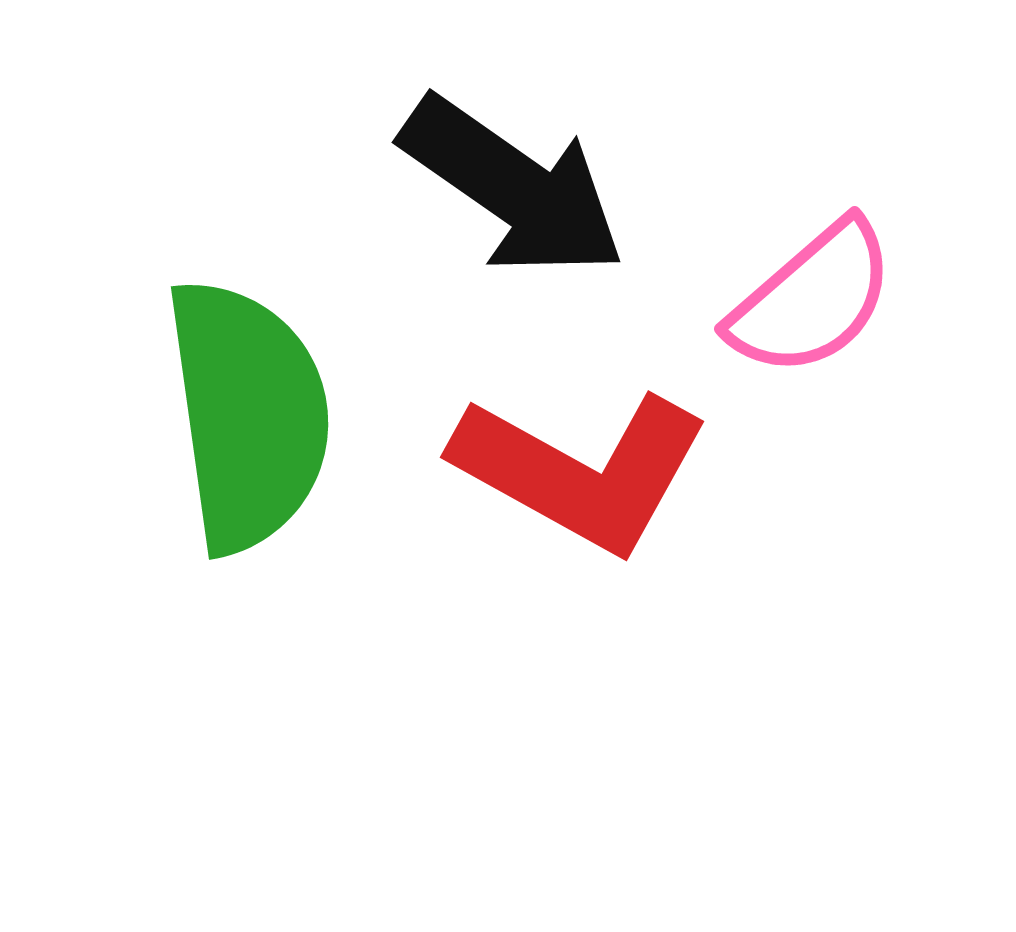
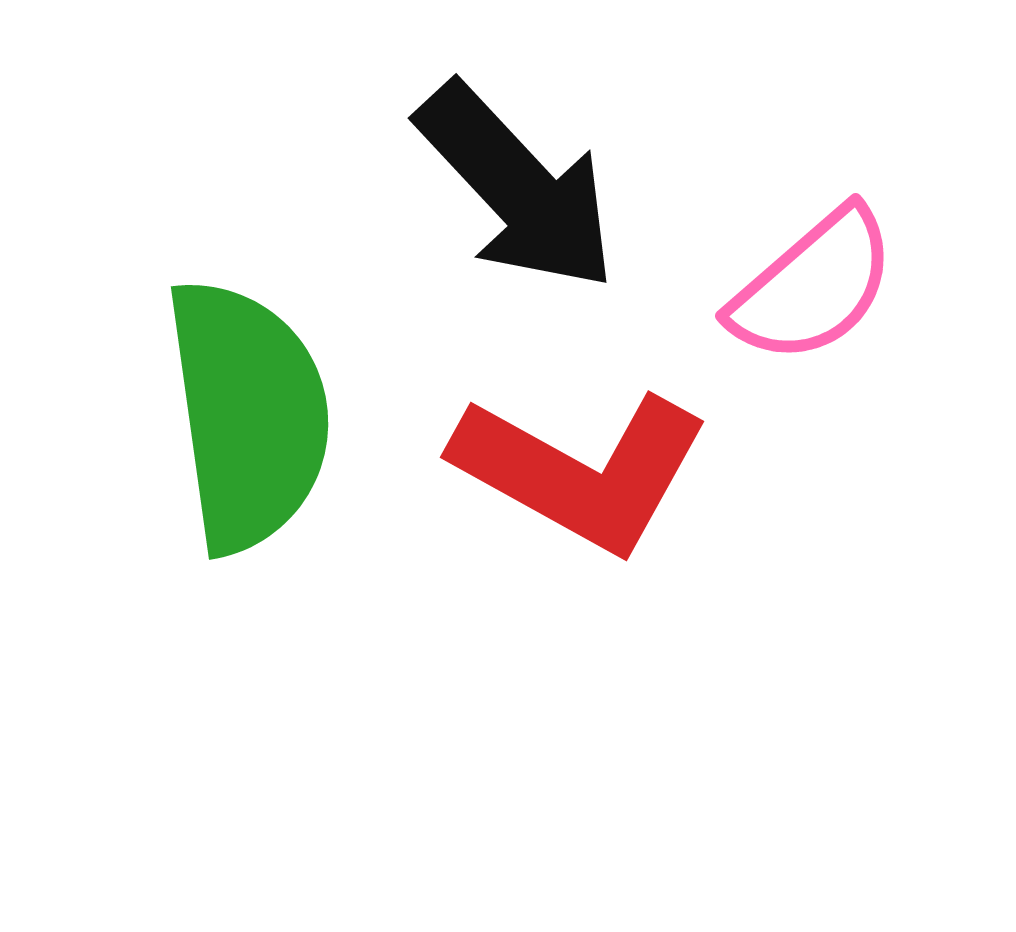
black arrow: moved 4 px right; rotated 12 degrees clockwise
pink semicircle: moved 1 px right, 13 px up
